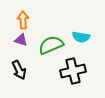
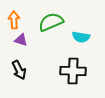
orange arrow: moved 9 px left
green semicircle: moved 23 px up
black cross: rotated 15 degrees clockwise
